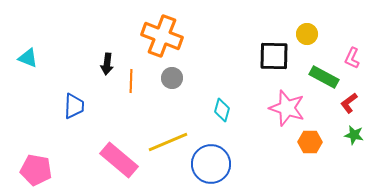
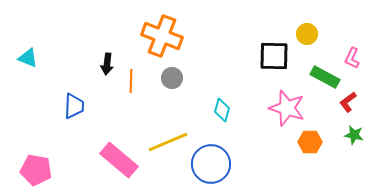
green rectangle: moved 1 px right
red L-shape: moved 1 px left, 1 px up
